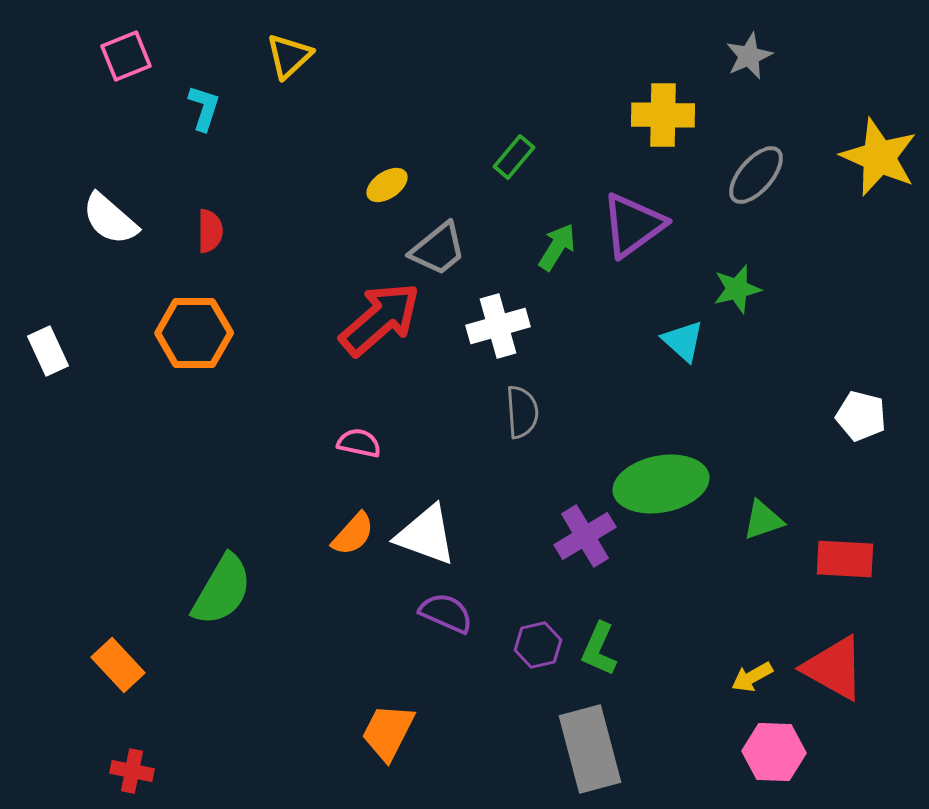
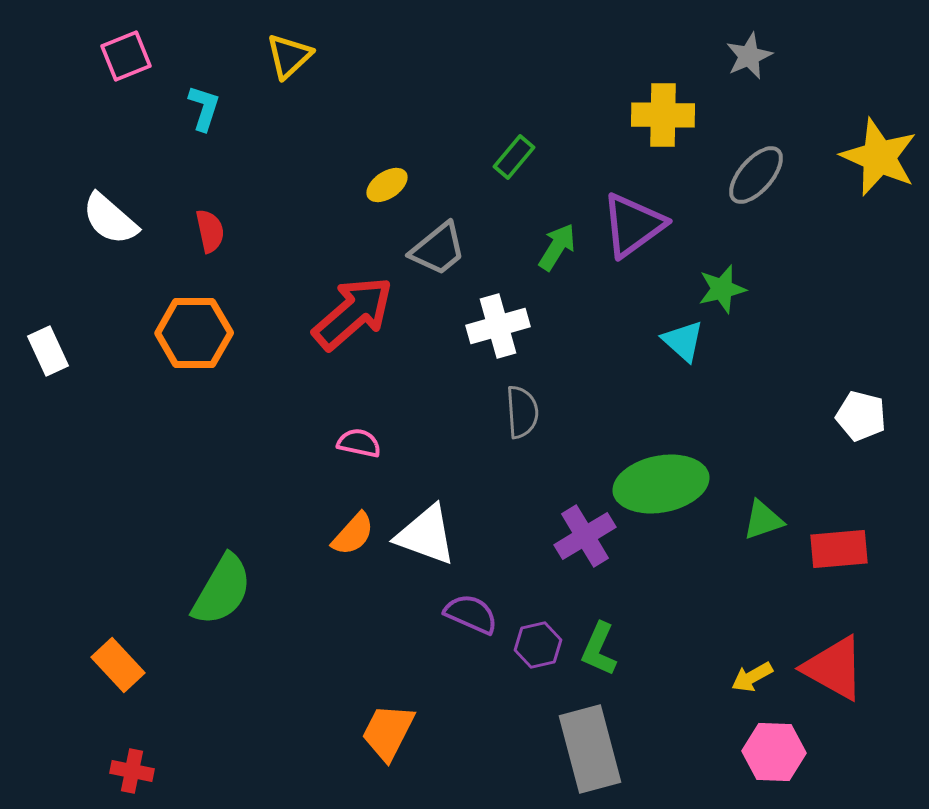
red semicircle: rotated 12 degrees counterclockwise
green star: moved 15 px left
red arrow: moved 27 px left, 6 px up
red rectangle: moved 6 px left, 10 px up; rotated 8 degrees counterclockwise
purple semicircle: moved 25 px right, 1 px down
